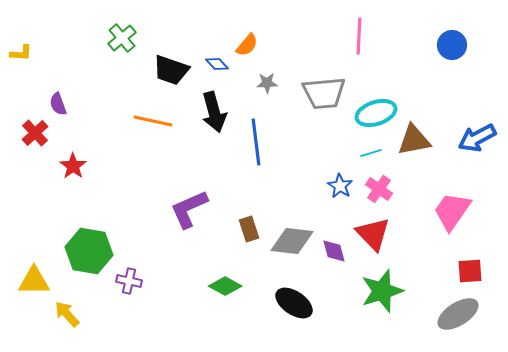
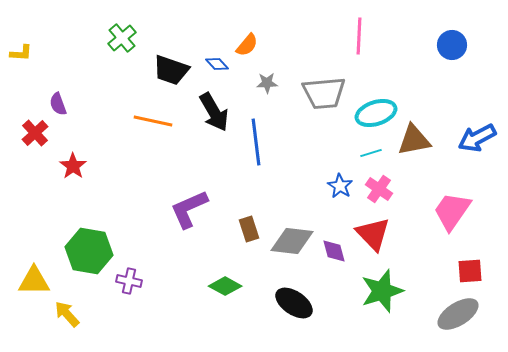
black arrow: rotated 15 degrees counterclockwise
